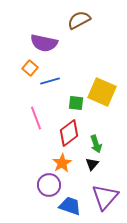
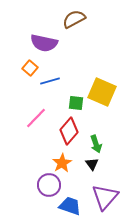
brown semicircle: moved 5 px left, 1 px up
pink line: rotated 65 degrees clockwise
red diamond: moved 2 px up; rotated 12 degrees counterclockwise
black triangle: rotated 16 degrees counterclockwise
